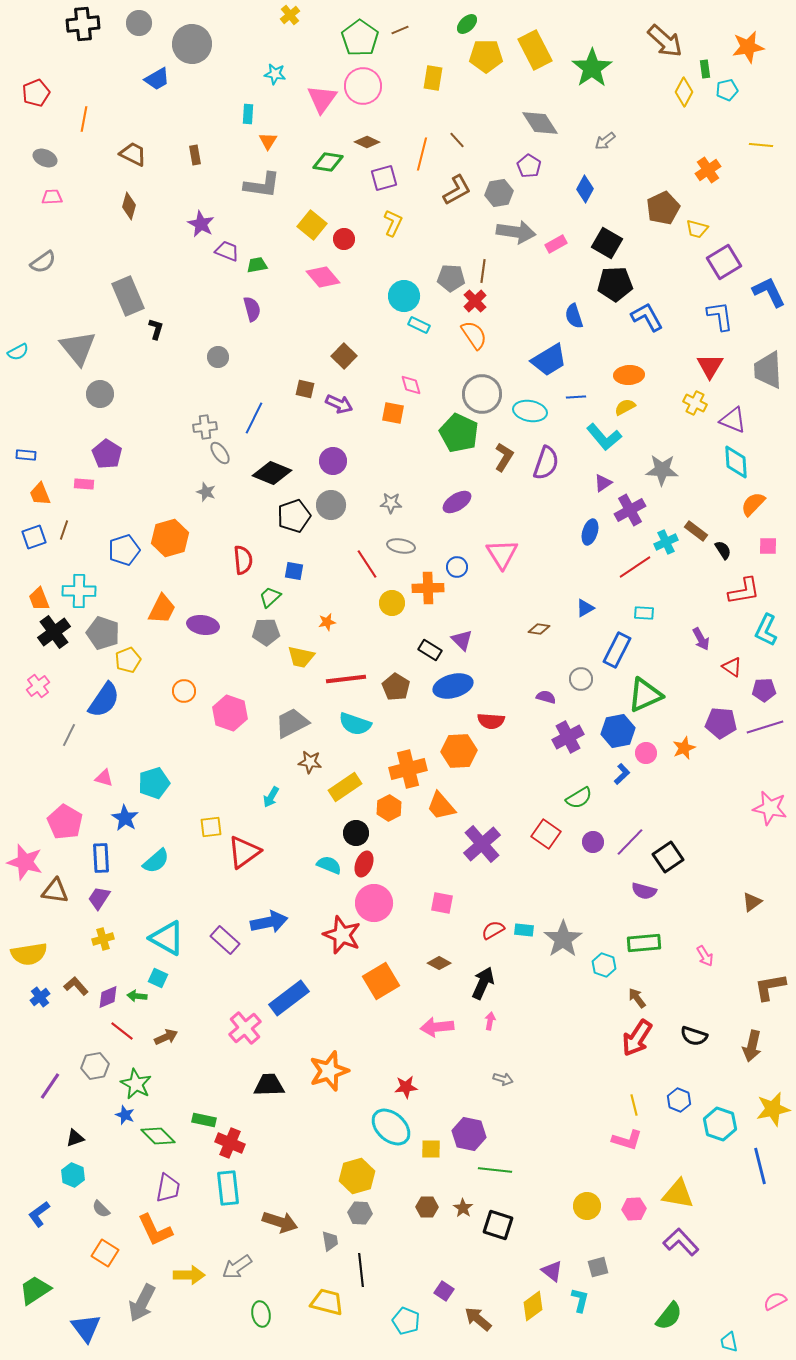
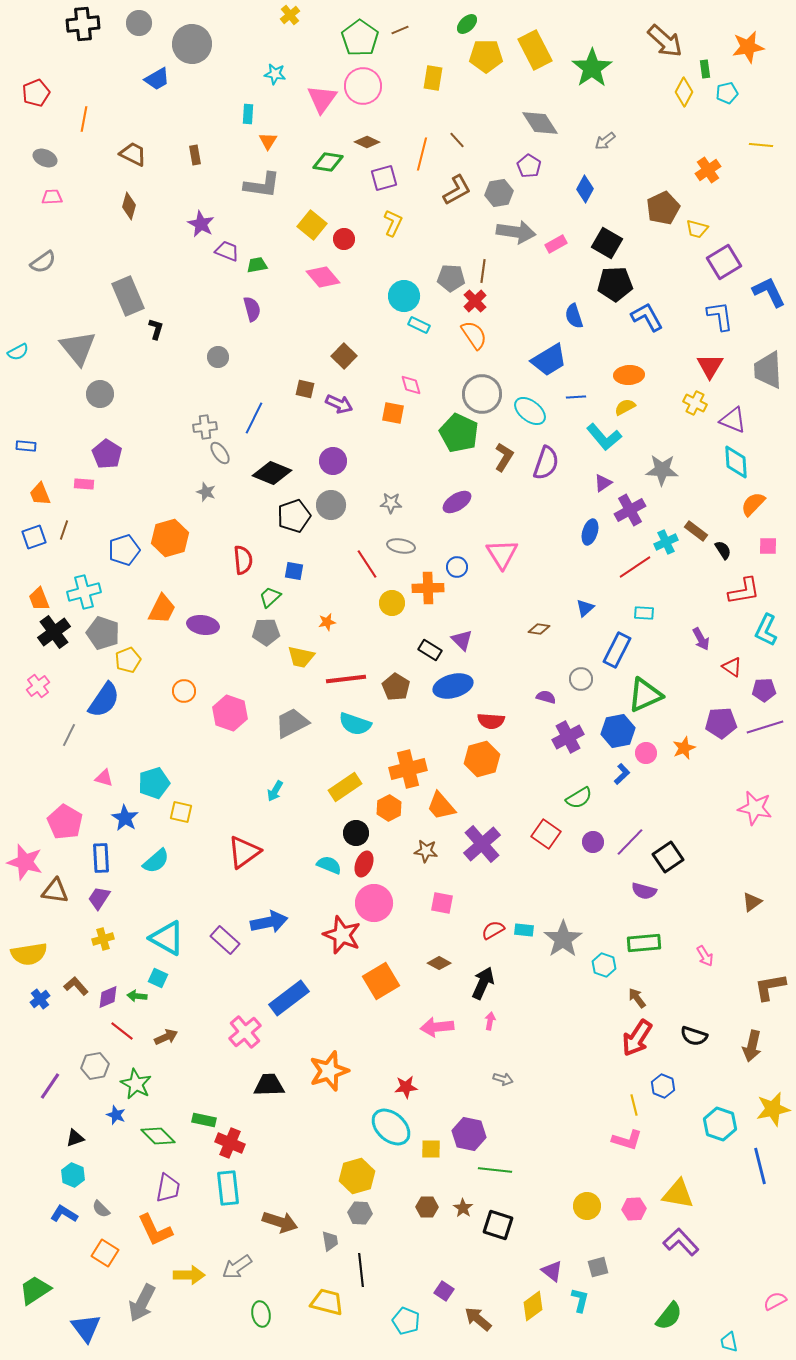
cyan pentagon at (727, 90): moved 3 px down
cyan ellipse at (530, 411): rotated 28 degrees clockwise
blue rectangle at (26, 455): moved 9 px up
cyan cross at (79, 591): moved 5 px right, 1 px down; rotated 16 degrees counterclockwise
blue triangle at (585, 608): rotated 12 degrees counterclockwise
purple pentagon at (721, 723): rotated 8 degrees counterclockwise
orange hexagon at (459, 751): moved 23 px right, 8 px down; rotated 12 degrees counterclockwise
brown star at (310, 762): moved 116 px right, 89 px down
cyan arrow at (271, 797): moved 4 px right, 6 px up
pink star at (770, 808): moved 15 px left
yellow square at (211, 827): moved 30 px left, 15 px up; rotated 20 degrees clockwise
blue cross at (40, 997): moved 2 px down
pink cross at (245, 1028): moved 4 px down
blue hexagon at (679, 1100): moved 16 px left, 14 px up
blue star at (125, 1115): moved 9 px left
blue L-shape at (39, 1214): moved 25 px right; rotated 68 degrees clockwise
